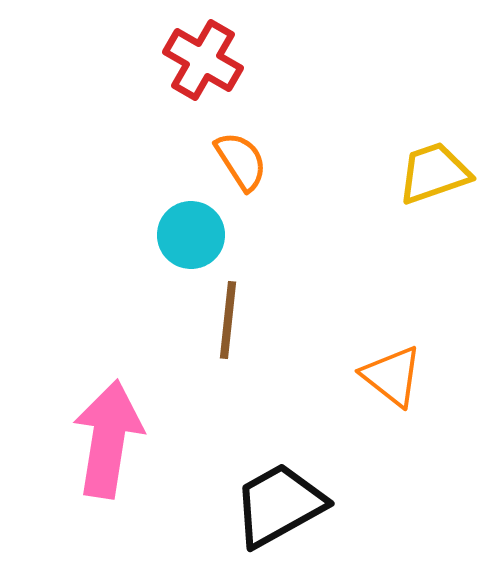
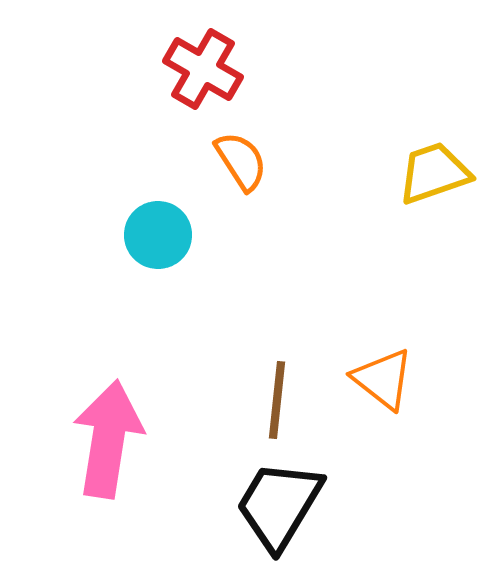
red cross: moved 9 px down
cyan circle: moved 33 px left
brown line: moved 49 px right, 80 px down
orange triangle: moved 9 px left, 3 px down
black trapezoid: rotated 30 degrees counterclockwise
